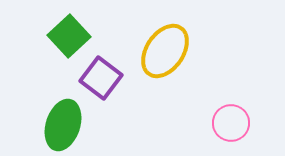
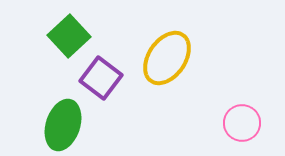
yellow ellipse: moved 2 px right, 7 px down
pink circle: moved 11 px right
